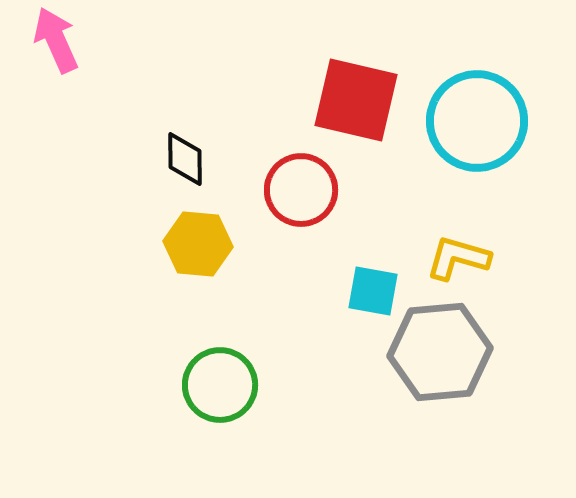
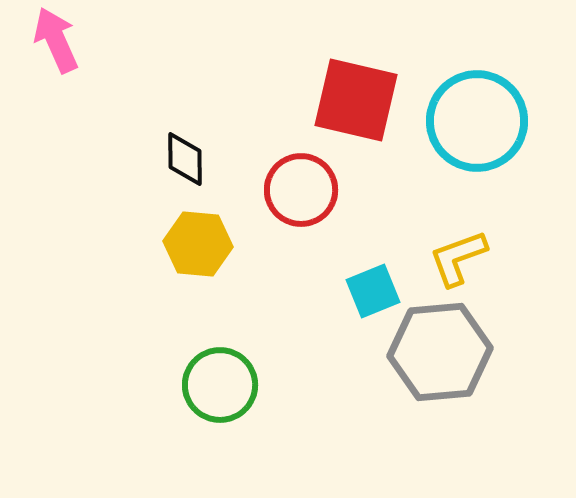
yellow L-shape: rotated 36 degrees counterclockwise
cyan square: rotated 32 degrees counterclockwise
